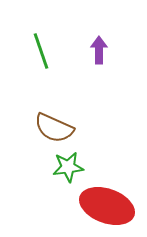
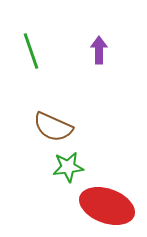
green line: moved 10 px left
brown semicircle: moved 1 px left, 1 px up
